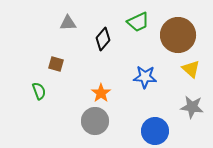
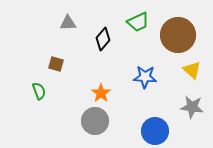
yellow triangle: moved 1 px right, 1 px down
